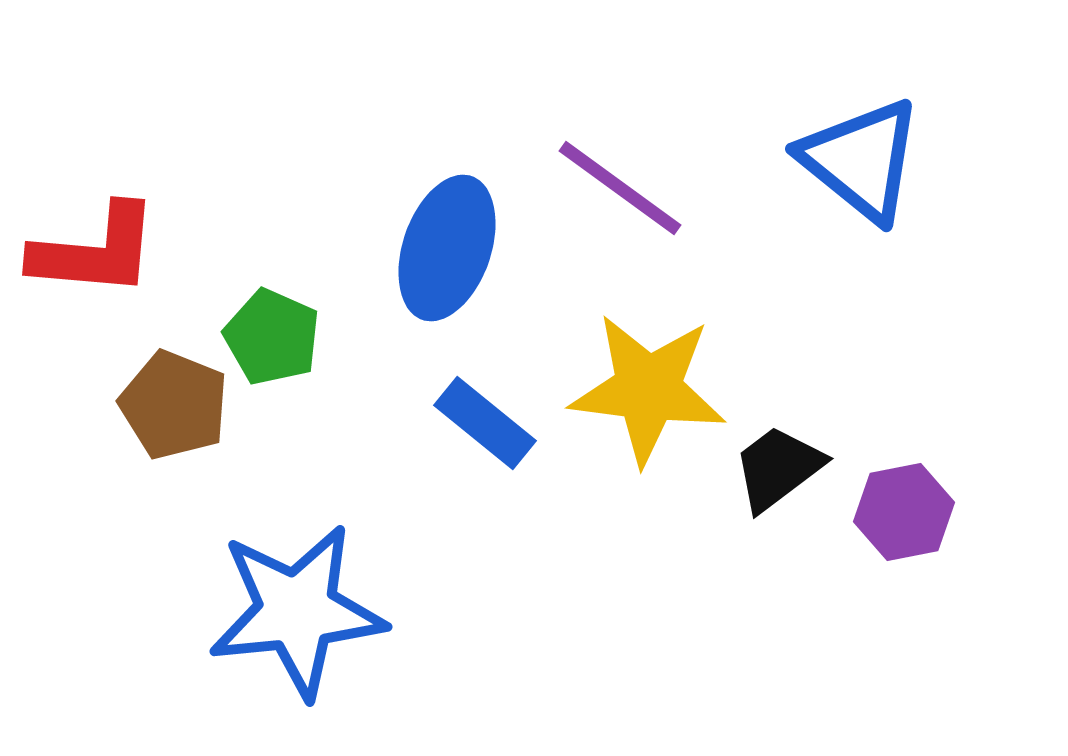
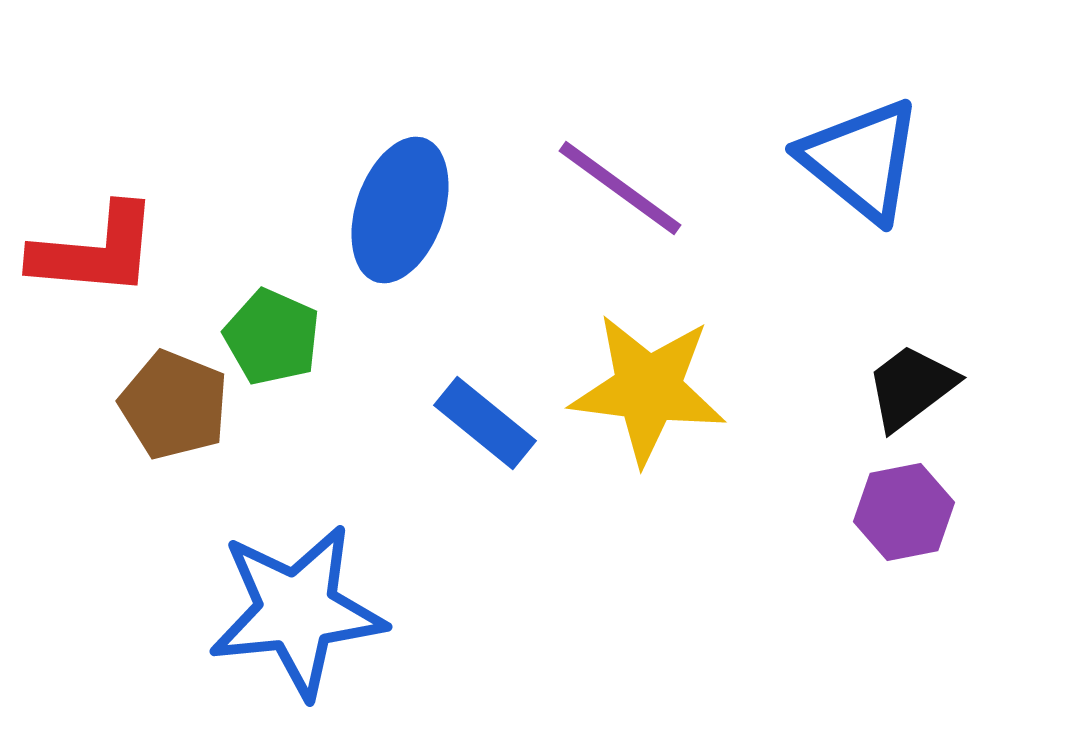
blue ellipse: moved 47 px left, 38 px up
black trapezoid: moved 133 px right, 81 px up
